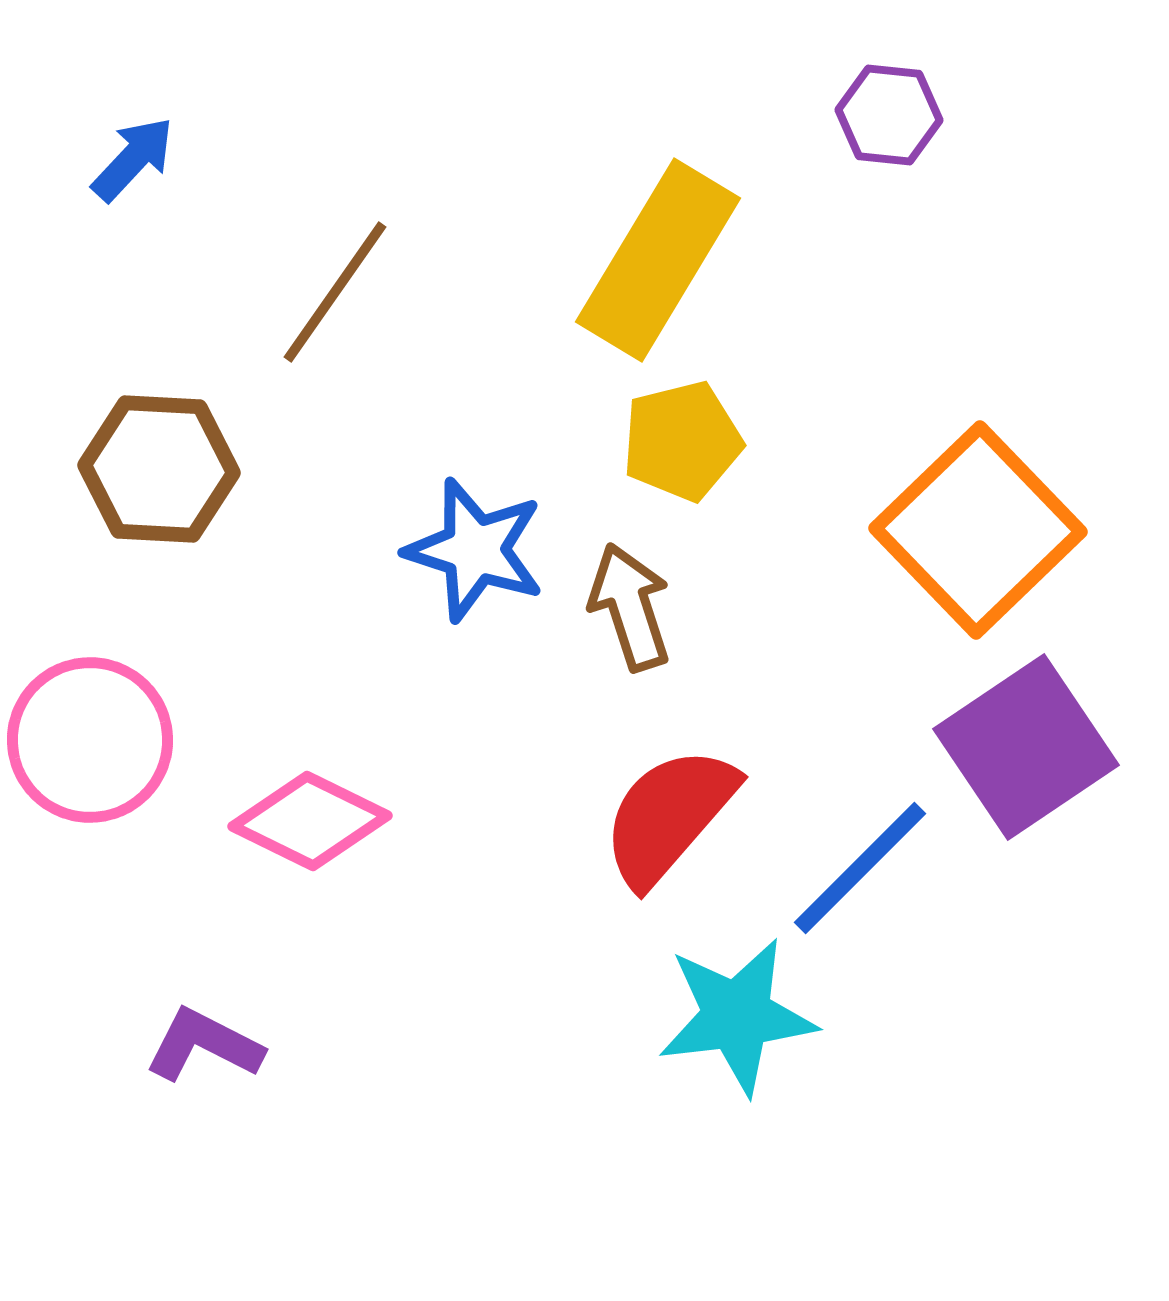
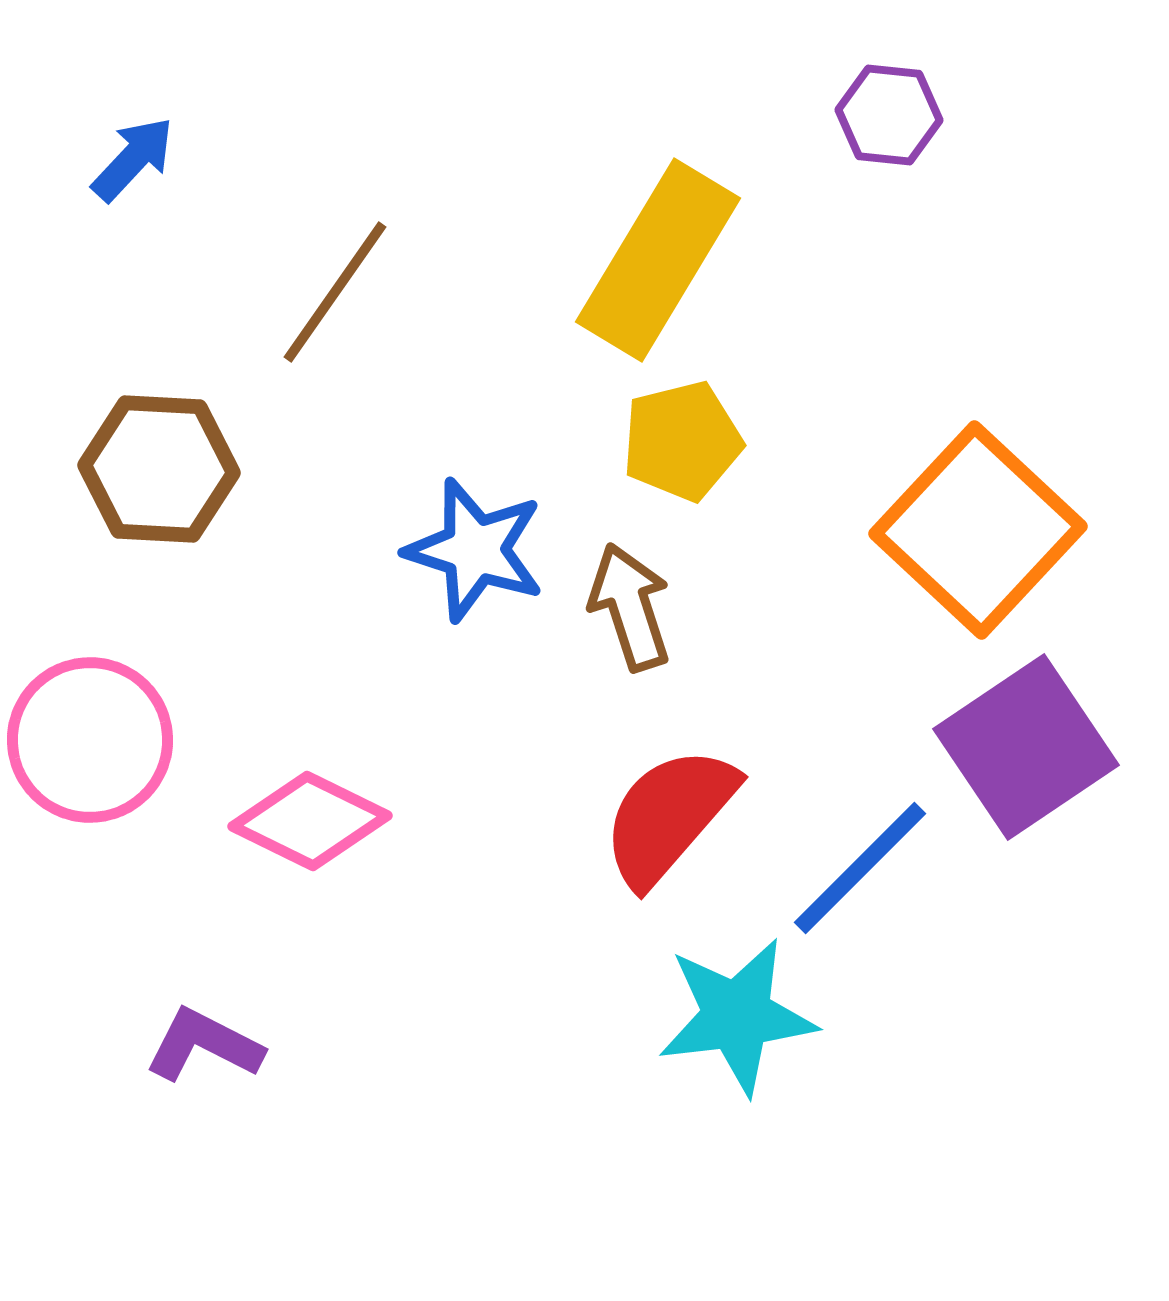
orange square: rotated 3 degrees counterclockwise
